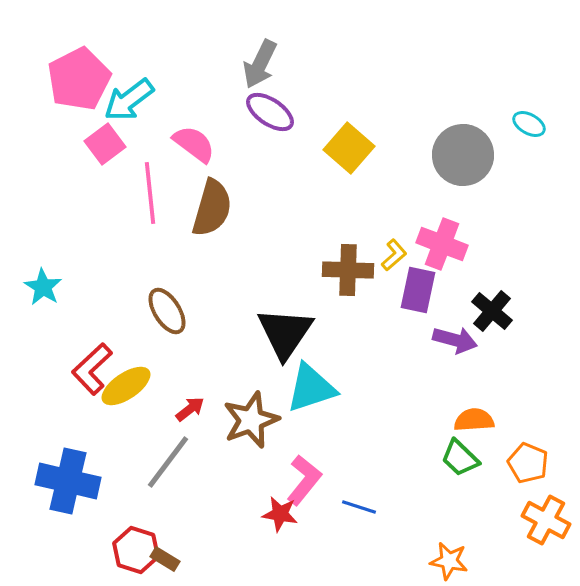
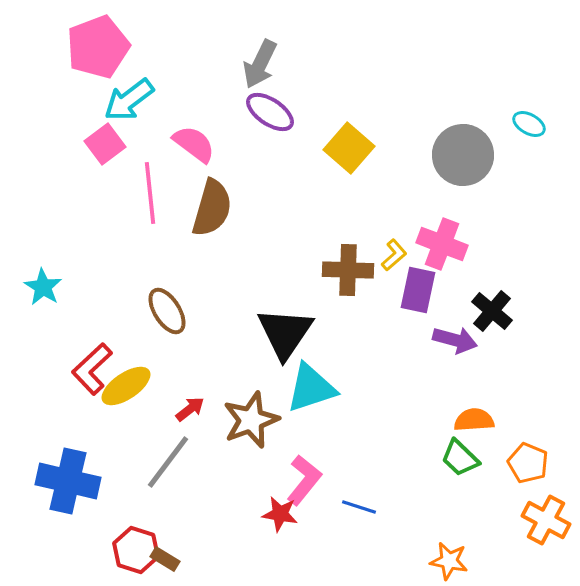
pink pentagon: moved 19 px right, 32 px up; rotated 6 degrees clockwise
